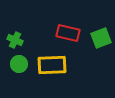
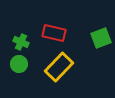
red rectangle: moved 14 px left
green cross: moved 6 px right, 2 px down
yellow rectangle: moved 7 px right, 2 px down; rotated 44 degrees counterclockwise
